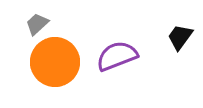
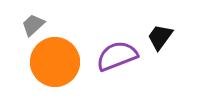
gray trapezoid: moved 4 px left, 1 px down
black trapezoid: moved 20 px left
